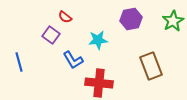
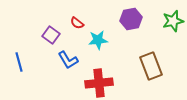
red semicircle: moved 12 px right, 6 px down
green star: rotated 15 degrees clockwise
blue L-shape: moved 5 px left
red cross: rotated 12 degrees counterclockwise
